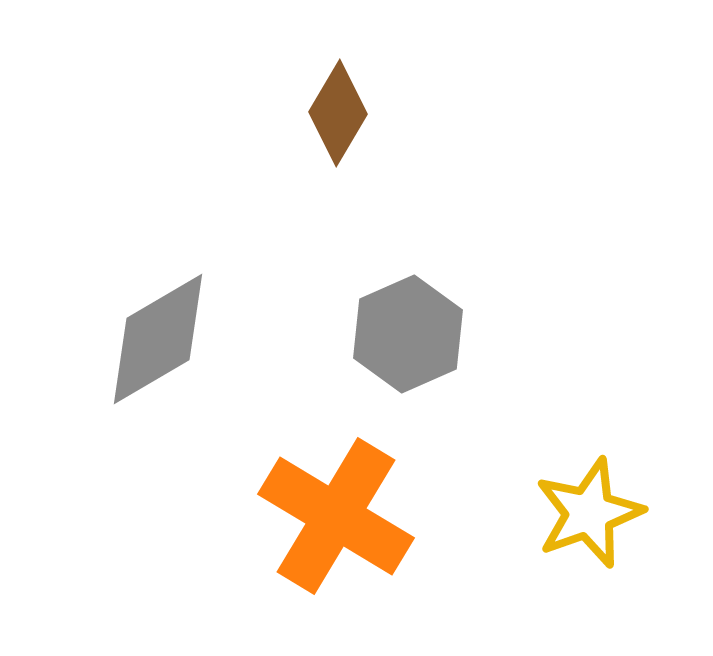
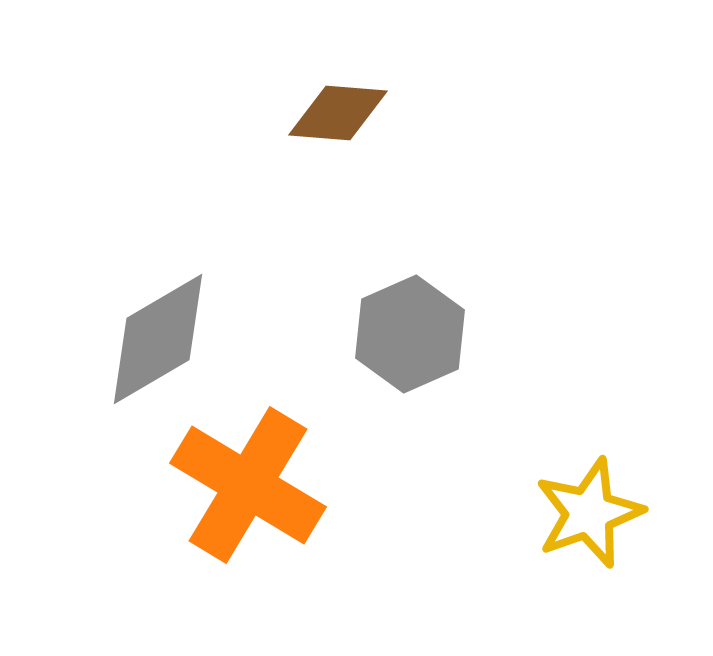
brown diamond: rotated 64 degrees clockwise
gray hexagon: moved 2 px right
orange cross: moved 88 px left, 31 px up
